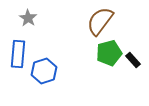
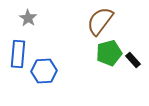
blue hexagon: rotated 15 degrees clockwise
